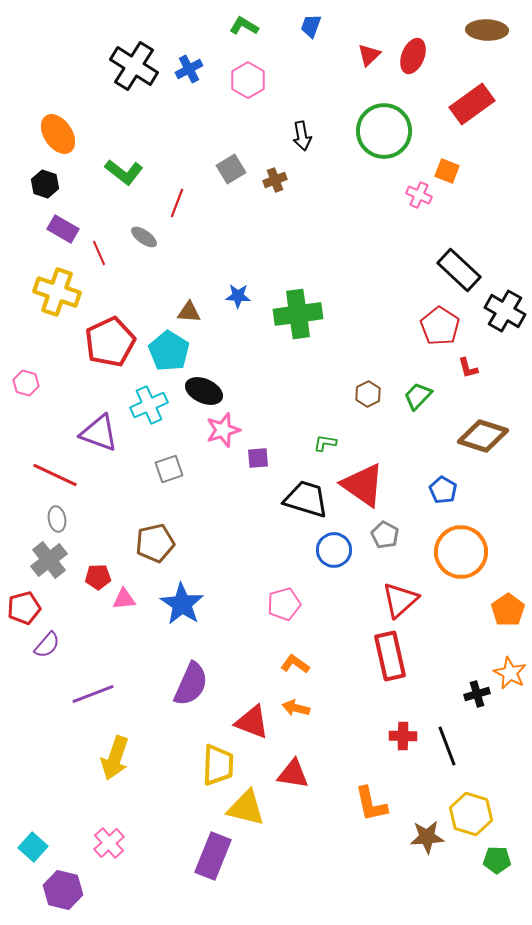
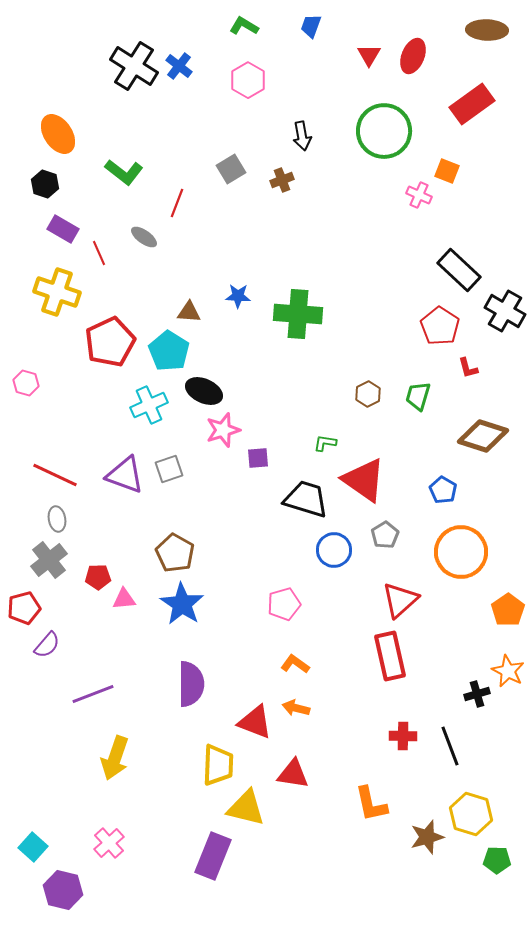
red triangle at (369, 55): rotated 15 degrees counterclockwise
blue cross at (189, 69): moved 10 px left, 3 px up; rotated 24 degrees counterclockwise
brown cross at (275, 180): moved 7 px right
green cross at (298, 314): rotated 12 degrees clockwise
green trapezoid at (418, 396): rotated 28 degrees counterclockwise
purple triangle at (99, 433): moved 26 px right, 42 px down
red triangle at (363, 485): moved 1 px right, 5 px up
gray pentagon at (385, 535): rotated 12 degrees clockwise
brown pentagon at (155, 543): moved 20 px right, 10 px down; rotated 30 degrees counterclockwise
orange star at (510, 673): moved 2 px left, 2 px up
purple semicircle at (191, 684): rotated 24 degrees counterclockwise
red triangle at (252, 722): moved 3 px right
black line at (447, 746): moved 3 px right
brown star at (427, 837): rotated 12 degrees counterclockwise
